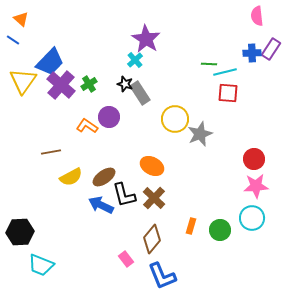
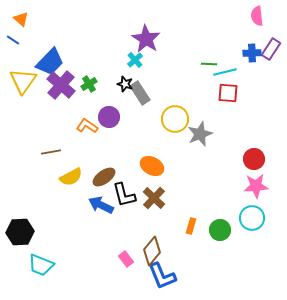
brown diamond: moved 12 px down
